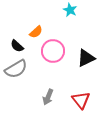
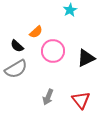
cyan star: rotated 16 degrees clockwise
